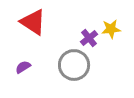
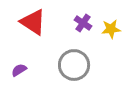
purple cross: moved 6 px left, 15 px up; rotated 18 degrees counterclockwise
purple semicircle: moved 4 px left, 3 px down
